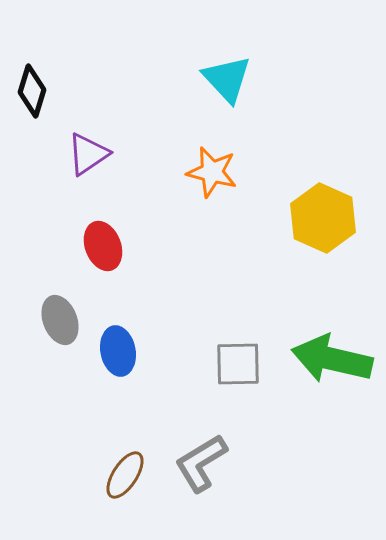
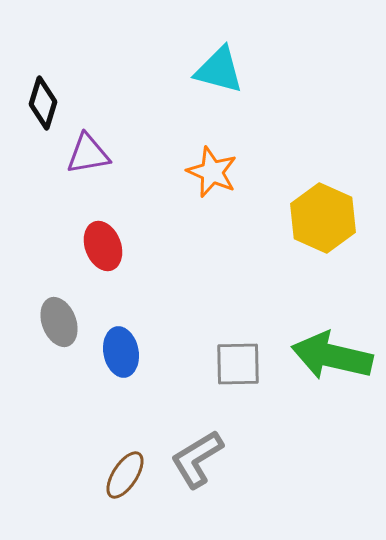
cyan triangle: moved 8 px left, 9 px up; rotated 32 degrees counterclockwise
black diamond: moved 11 px right, 12 px down
purple triangle: rotated 24 degrees clockwise
orange star: rotated 9 degrees clockwise
gray ellipse: moved 1 px left, 2 px down
blue ellipse: moved 3 px right, 1 px down
green arrow: moved 3 px up
gray L-shape: moved 4 px left, 4 px up
